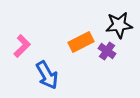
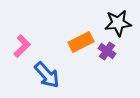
black star: moved 1 px left, 2 px up
blue arrow: rotated 12 degrees counterclockwise
